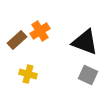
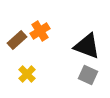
black triangle: moved 2 px right, 4 px down
yellow cross: moved 1 px left; rotated 30 degrees clockwise
